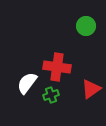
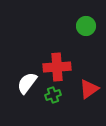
red cross: rotated 12 degrees counterclockwise
red triangle: moved 2 px left
green cross: moved 2 px right
